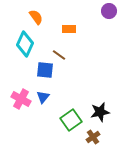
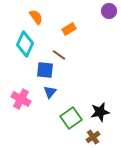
orange rectangle: rotated 32 degrees counterclockwise
blue triangle: moved 7 px right, 5 px up
green square: moved 2 px up
